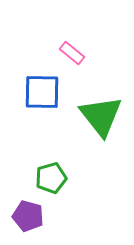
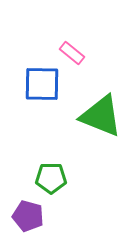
blue square: moved 8 px up
green triangle: rotated 30 degrees counterclockwise
green pentagon: rotated 16 degrees clockwise
